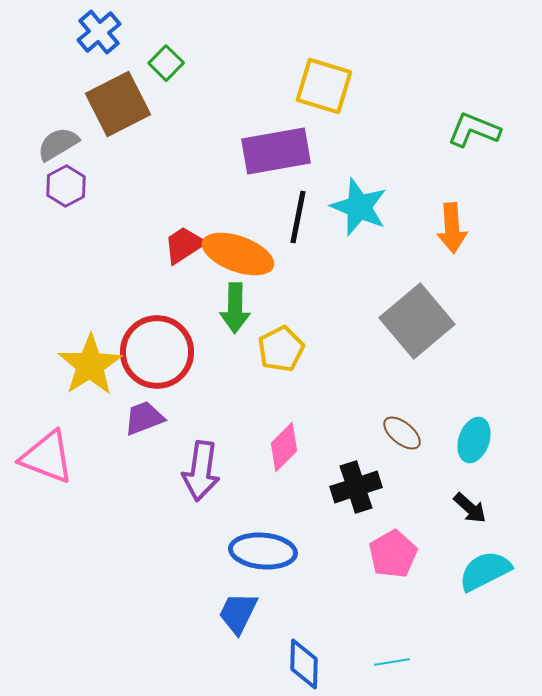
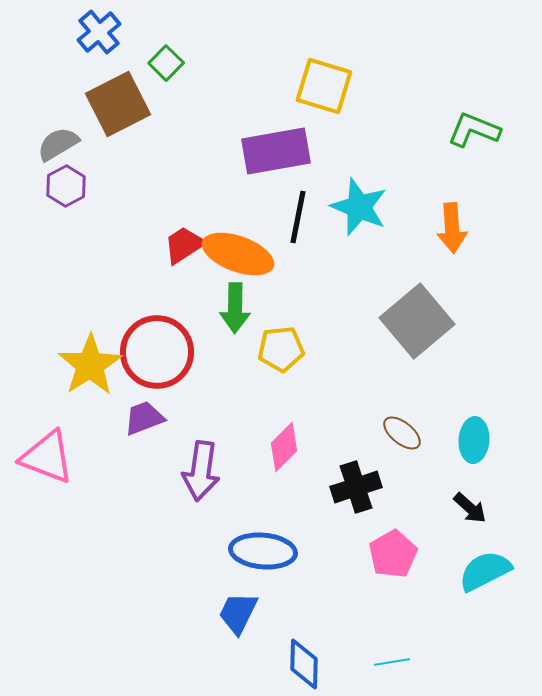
yellow pentagon: rotated 21 degrees clockwise
cyan ellipse: rotated 15 degrees counterclockwise
